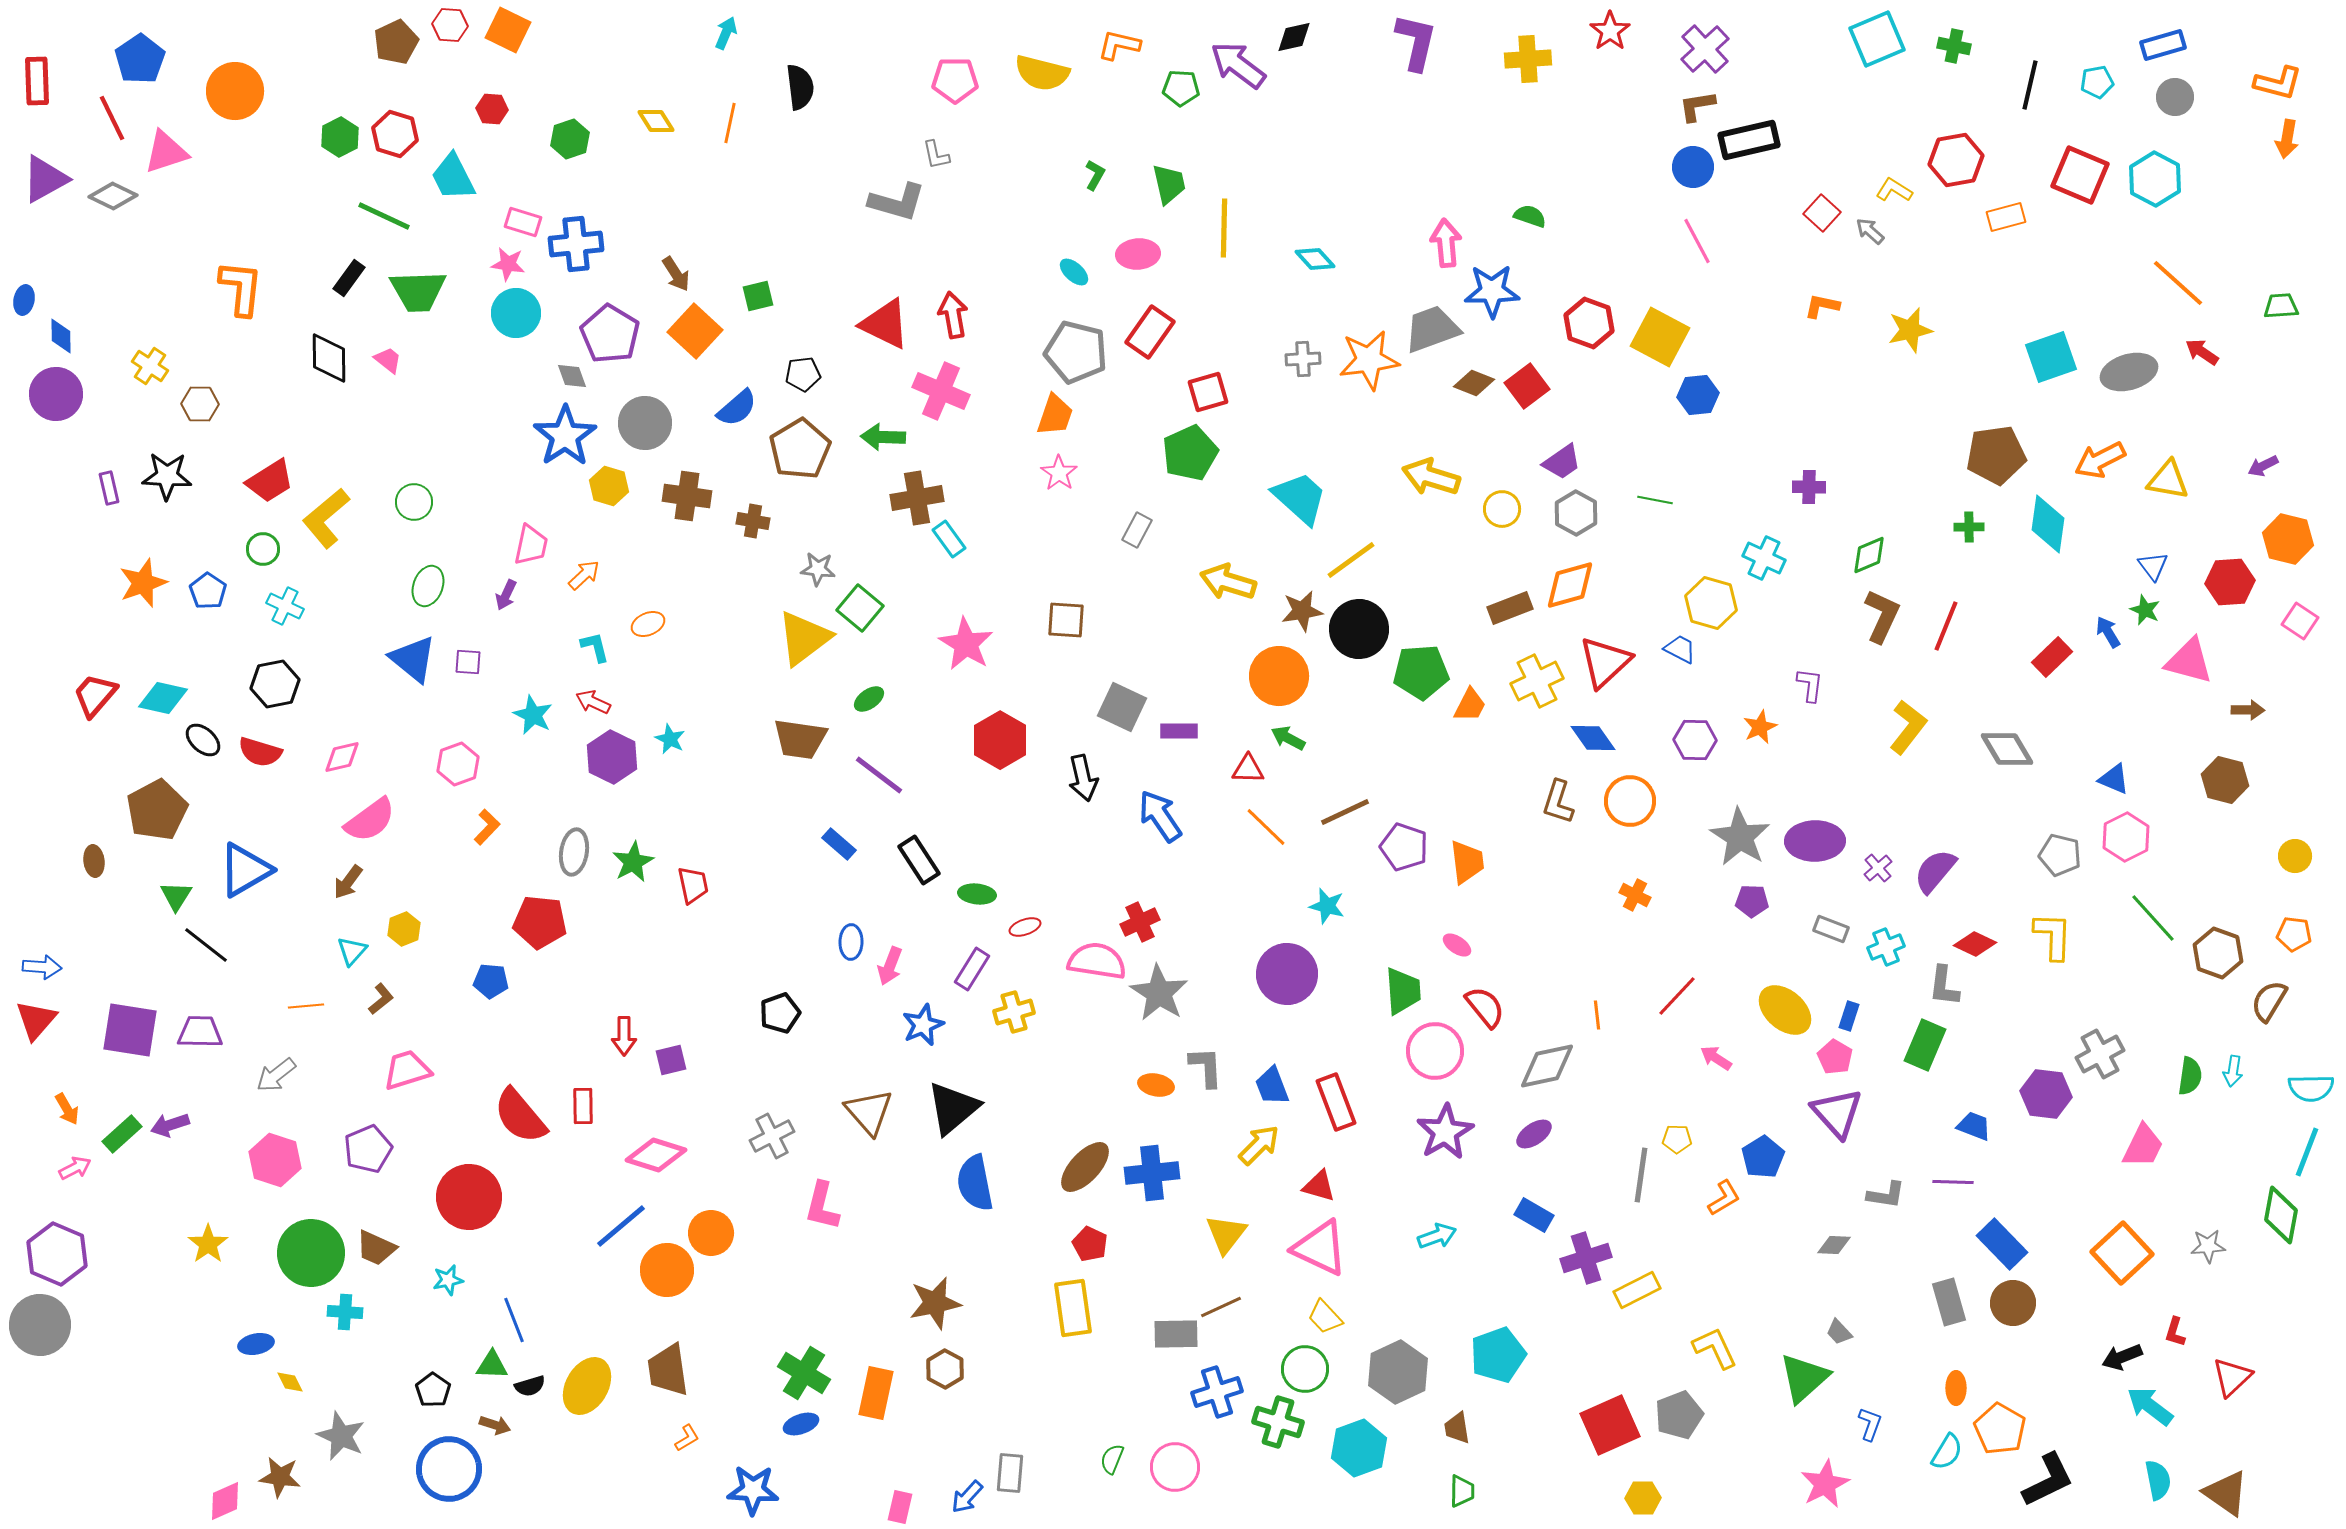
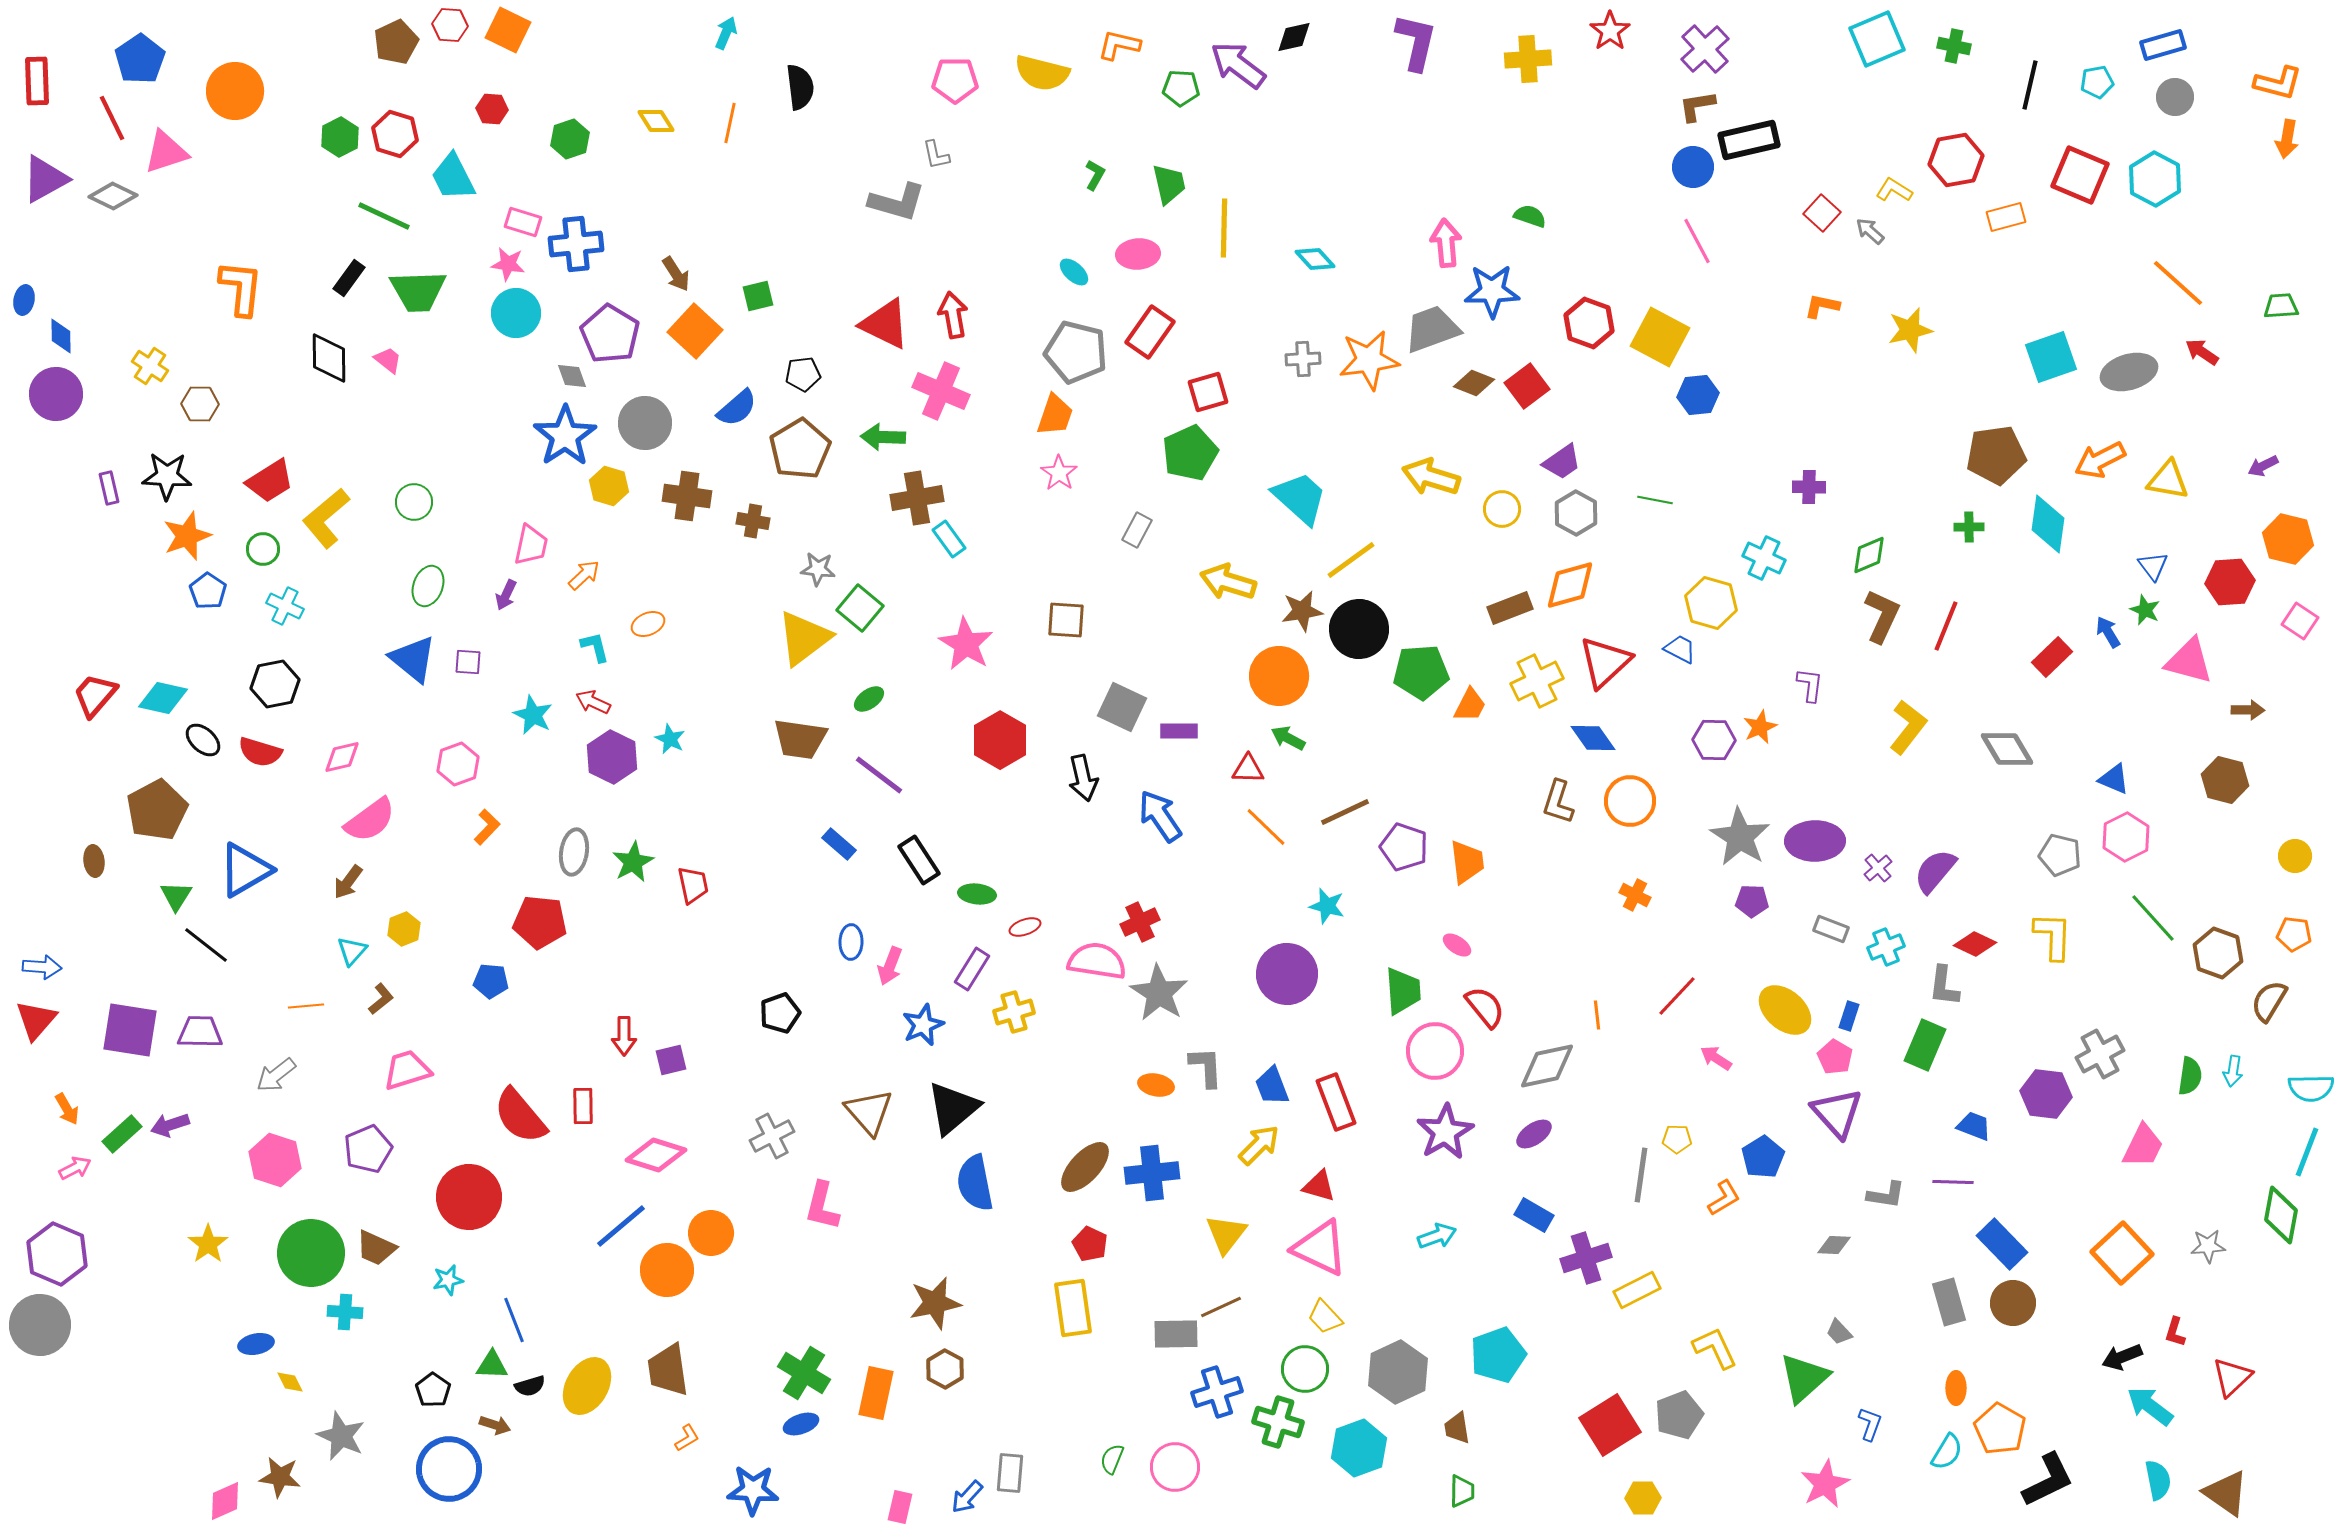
orange star at (143, 583): moved 44 px right, 47 px up
purple hexagon at (1695, 740): moved 19 px right
red square at (1610, 1425): rotated 8 degrees counterclockwise
